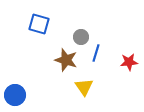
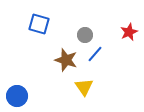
gray circle: moved 4 px right, 2 px up
blue line: moved 1 px left, 1 px down; rotated 24 degrees clockwise
red star: moved 30 px up; rotated 18 degrees counterclockwise
blue circle: moved 2 px right, 1 px down
